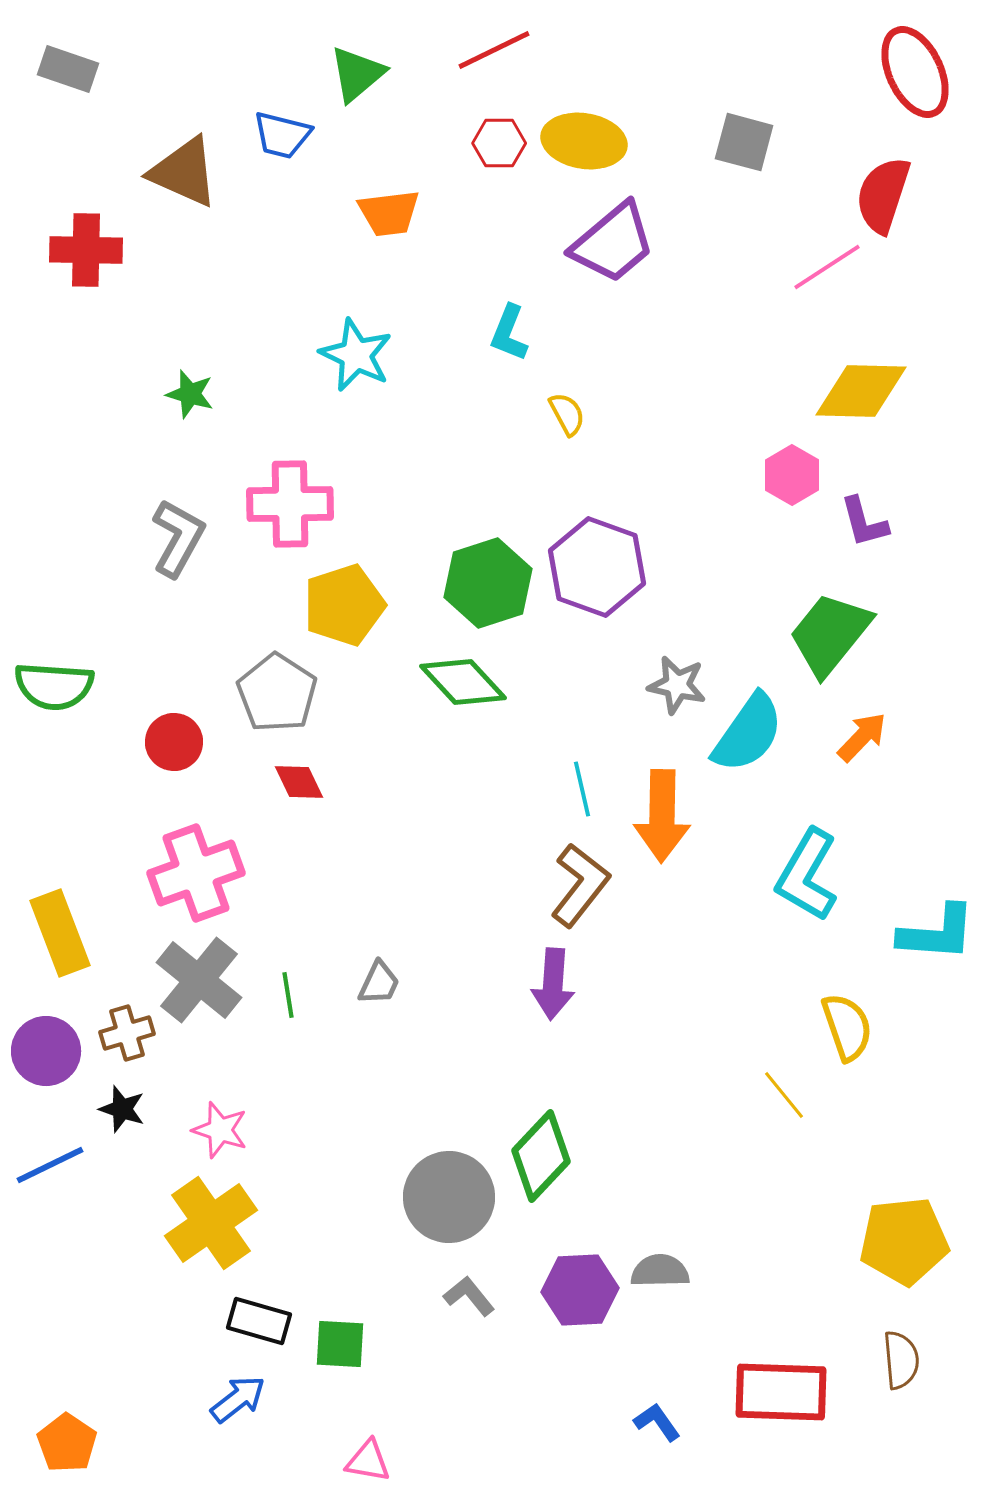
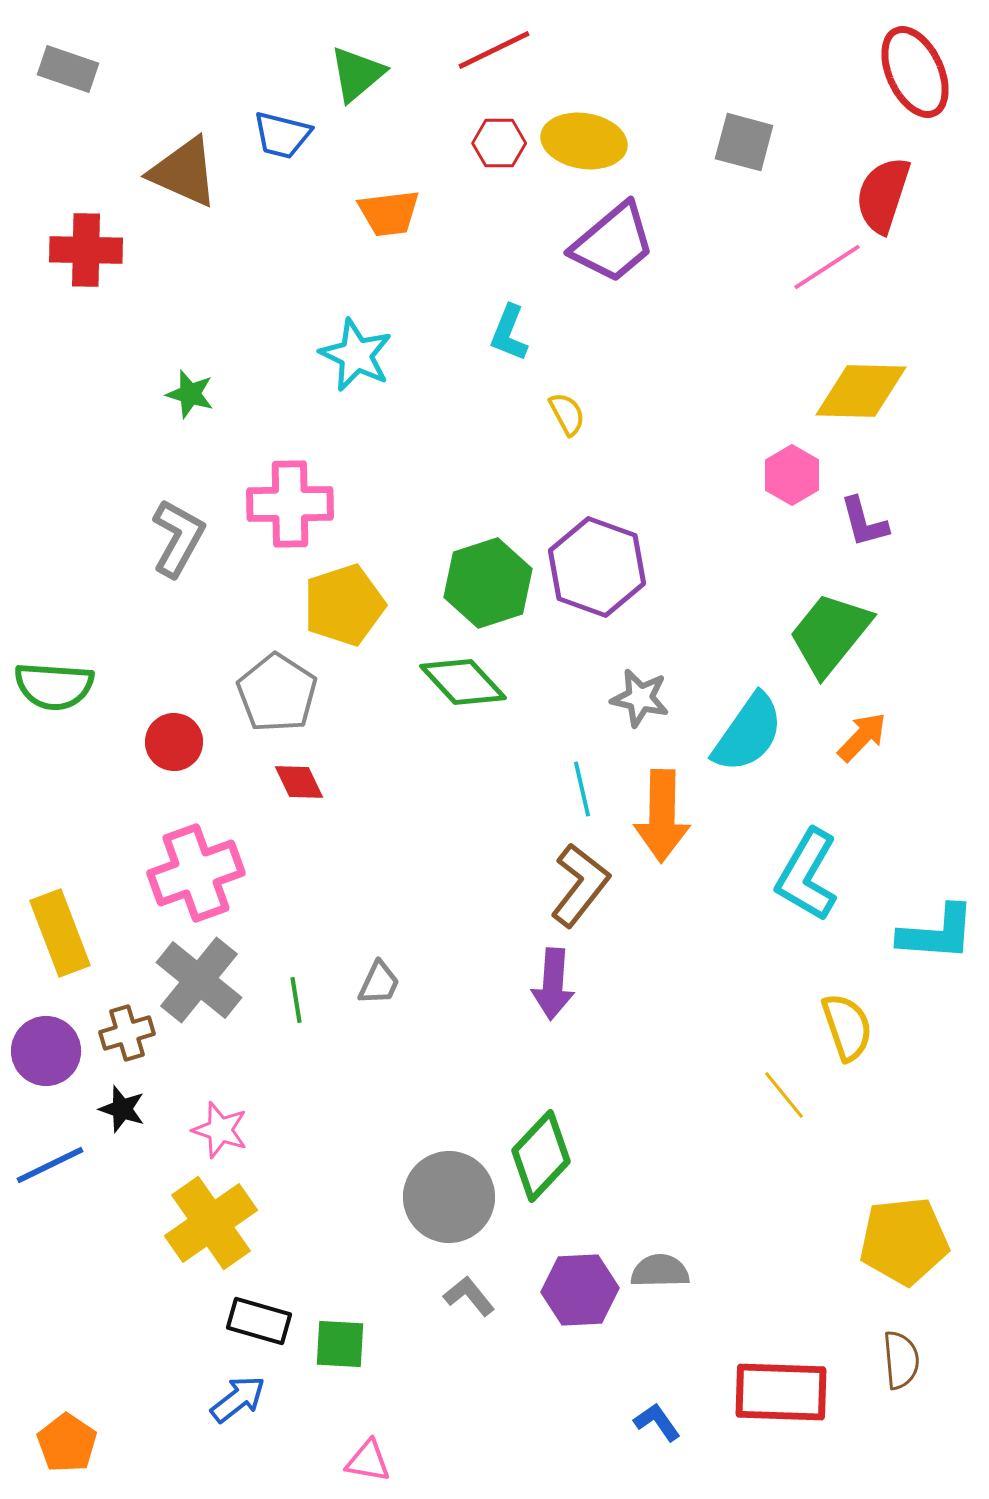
gray star at (677, 685): moved 37 px left, 13 px down
green line at (288, 995): moved 8 px right, 5 px down
